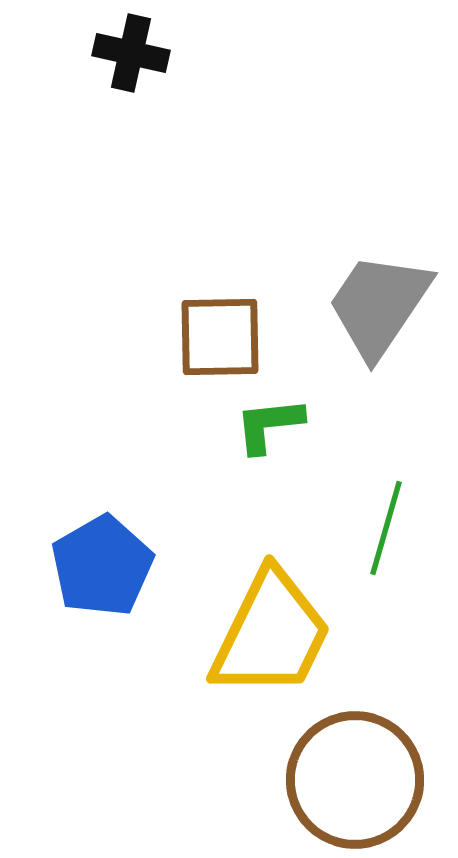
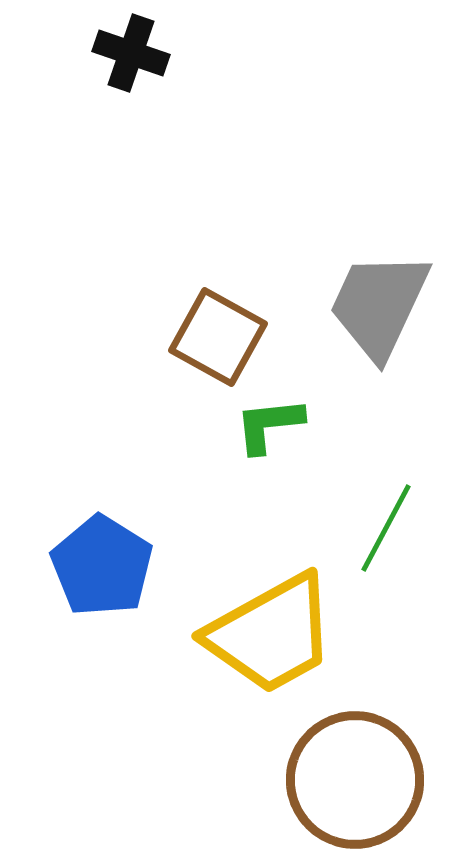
black cross: rotated 6 degrees clockwise
gray trapezoid: rotated 9 degrees counterclockwise
brown square: moved 2 px left; rotated 30 degrees clockwise
green line: rotated 12 degrees clockwise
blue pentagon: rotated 10 degrees counterclockwise
yellow trapezoid: rotated 35 degrees clockwise
